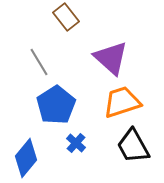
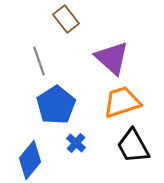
brown rectangle: moved 2 px down
purple triangle: moved 1 px right
gray line: moved 1 px up; rotated 12 degrees clockwise
blue diamond: moved 4 px right, 2 px down
